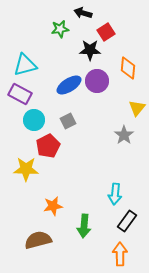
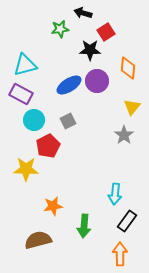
purple rectangle: moved 1 px right
yellow triangle: moved 5 px left, 1 px up
